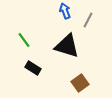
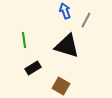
gray line: moved 2 px left
green line: rotated 28 degrees clockwise
black rectangle: rotated 63 degrees counterclockwise
brown square: moved 19 px left, 3 px down; rotated 24 degrees counterclockwise
